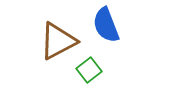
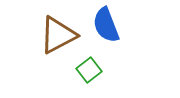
brown triangle: moved 6 px up
